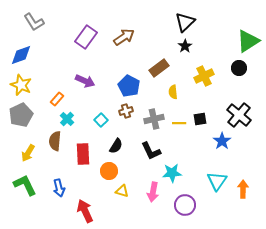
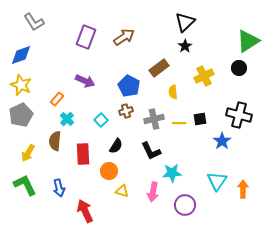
purple rectangle: rotated 15 degrees counterclockwise
black cross: rotated 25 degrees counterclockwise
